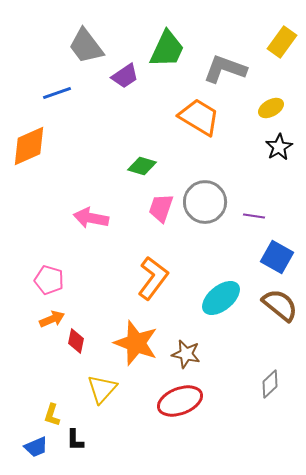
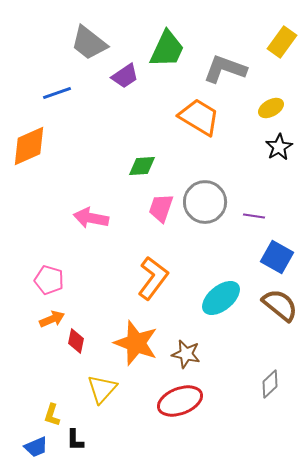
gray trapezoid: moved 3 px right, 3 px up; rotated 15 degrees counterclockwise
green diamond: rotated 20 degrees counterclockwise
